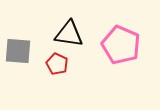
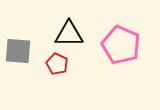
black triangle: rotated 8 degrees counterclockwise
